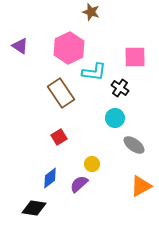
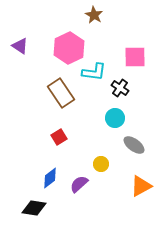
brown star: moved 3 px right, 3 px down; rotated 12 degrees clockwise
yellow circle: moved 9 px right
